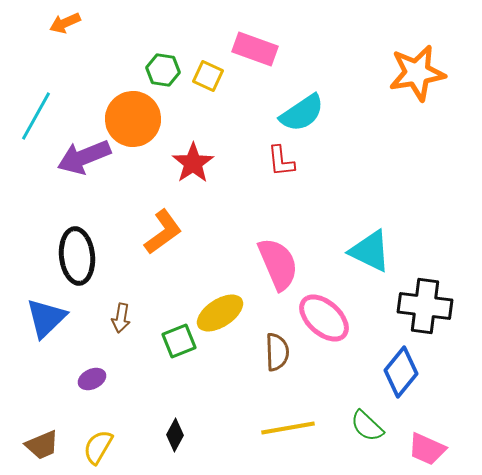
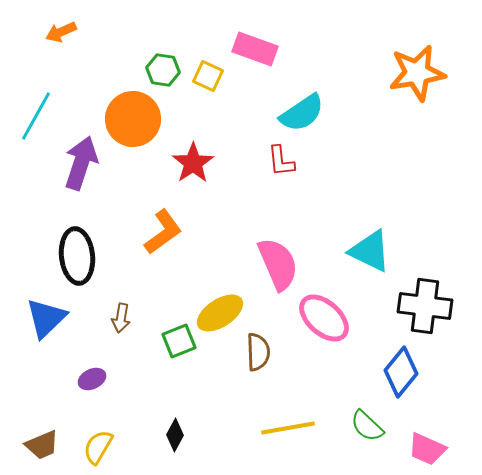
orange arrow: moved 4 px left, 9 px down
purple arrow: moved 3 px left, 6 px down; rotated 130 degrees clockwise
brown semicircle: moved 19 px left
